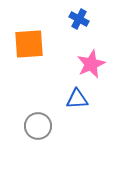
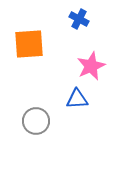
pink star: moved 2 px down
gray circle: moved 2 px left, 5 px up
